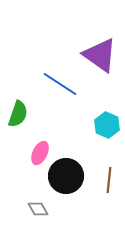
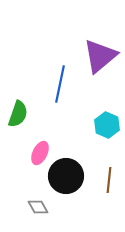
purple triangle: moved 1 px down; rotated 45 degrees clockwise
blue line: rotated 69 degrees clockwise
gray diamond: moved 2 px up
